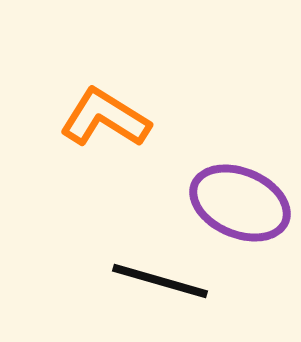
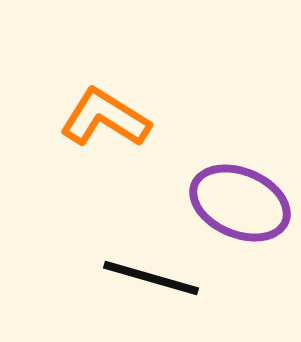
black line: moved 9 px left, 3 px up
